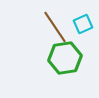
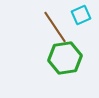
cyan square: moved 2 px left, 9 px up
